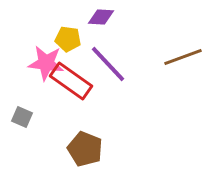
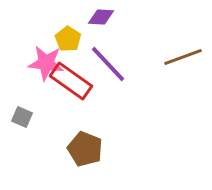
yellow pentagon: rotated 25 degrees clockwise
